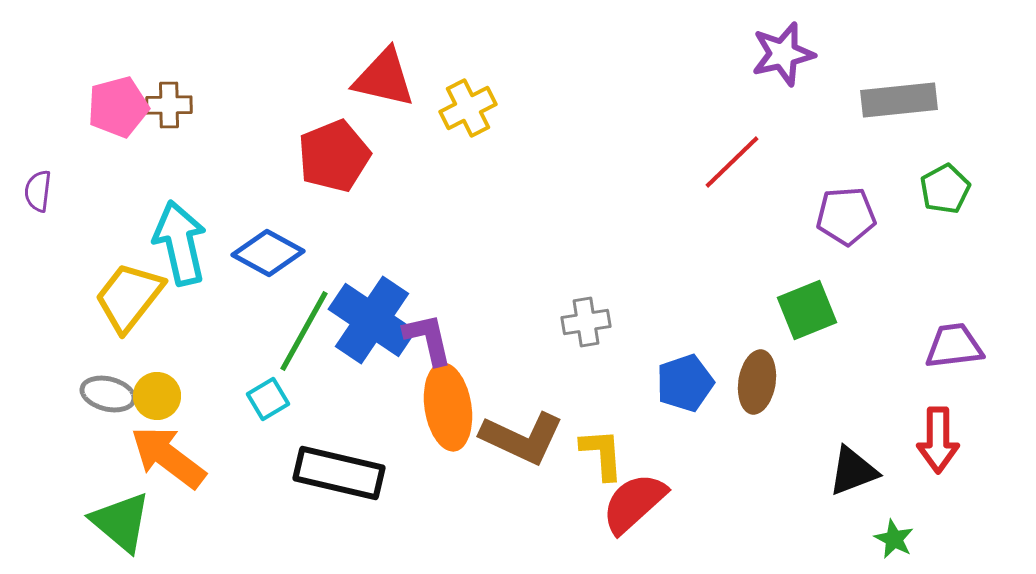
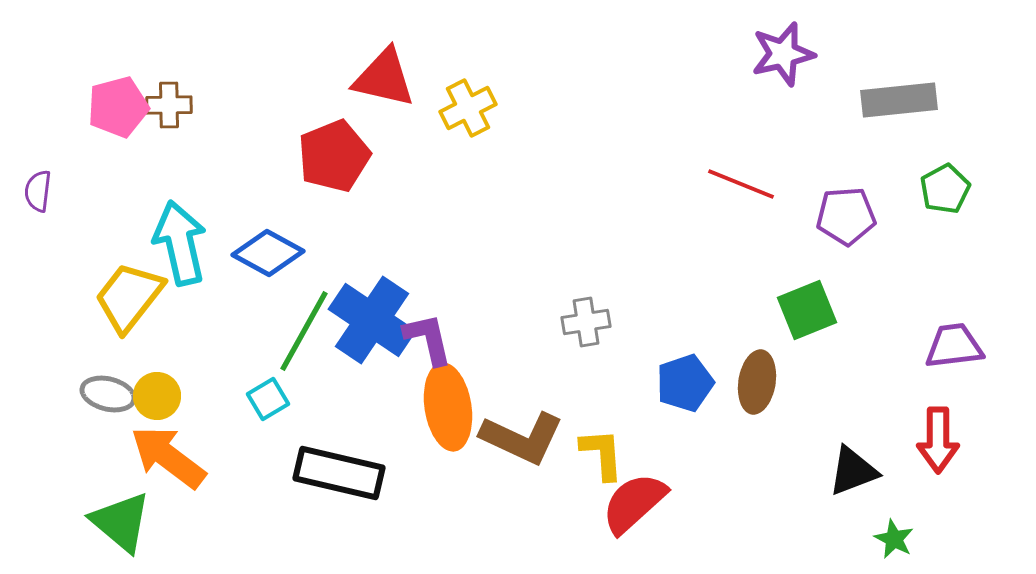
red line: moved 9 px right, 22 px down; rotated 66 degrees clockwise
